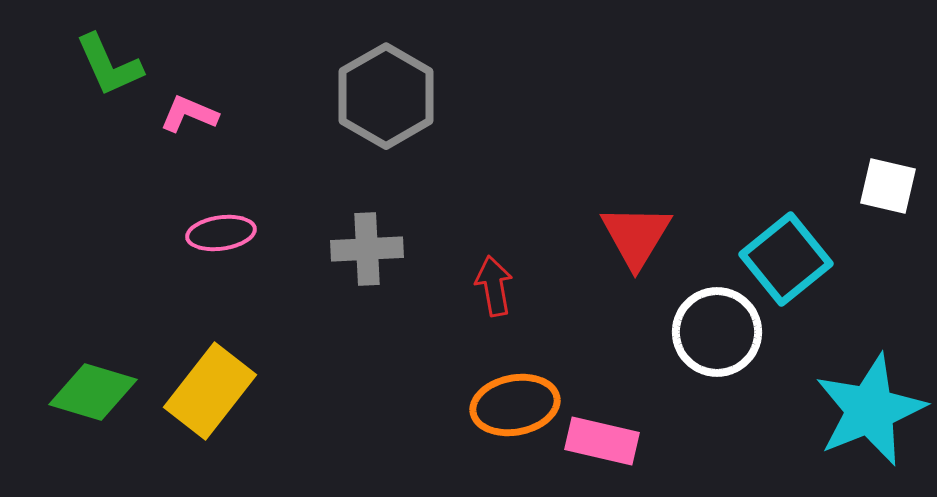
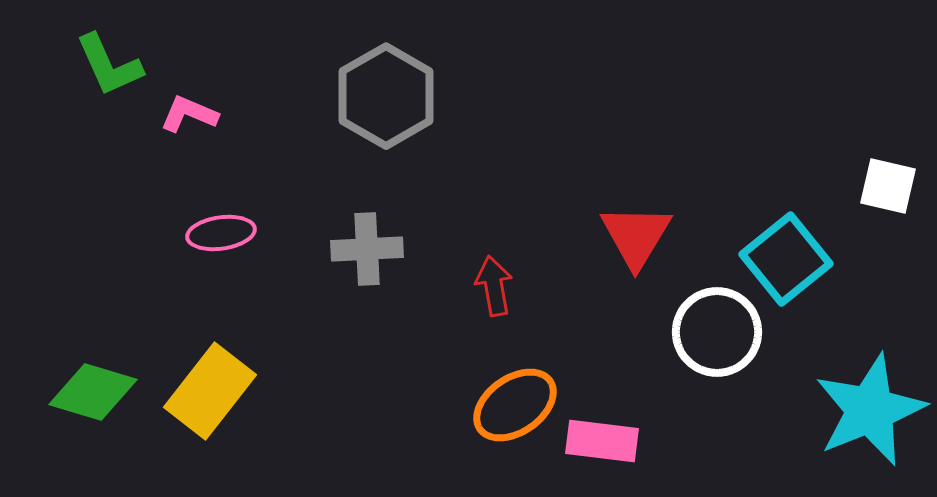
orange ellipse: rotated 24 degrees counterclockwise
pink rectangle: rotated 6 degrees counterclockwise
